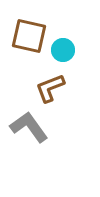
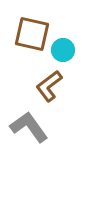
brown square: moved 3 px right, 2 px up
brown L-shape: moved 1 px left, 2 px up; rotated 16 degrees counterclockwise
